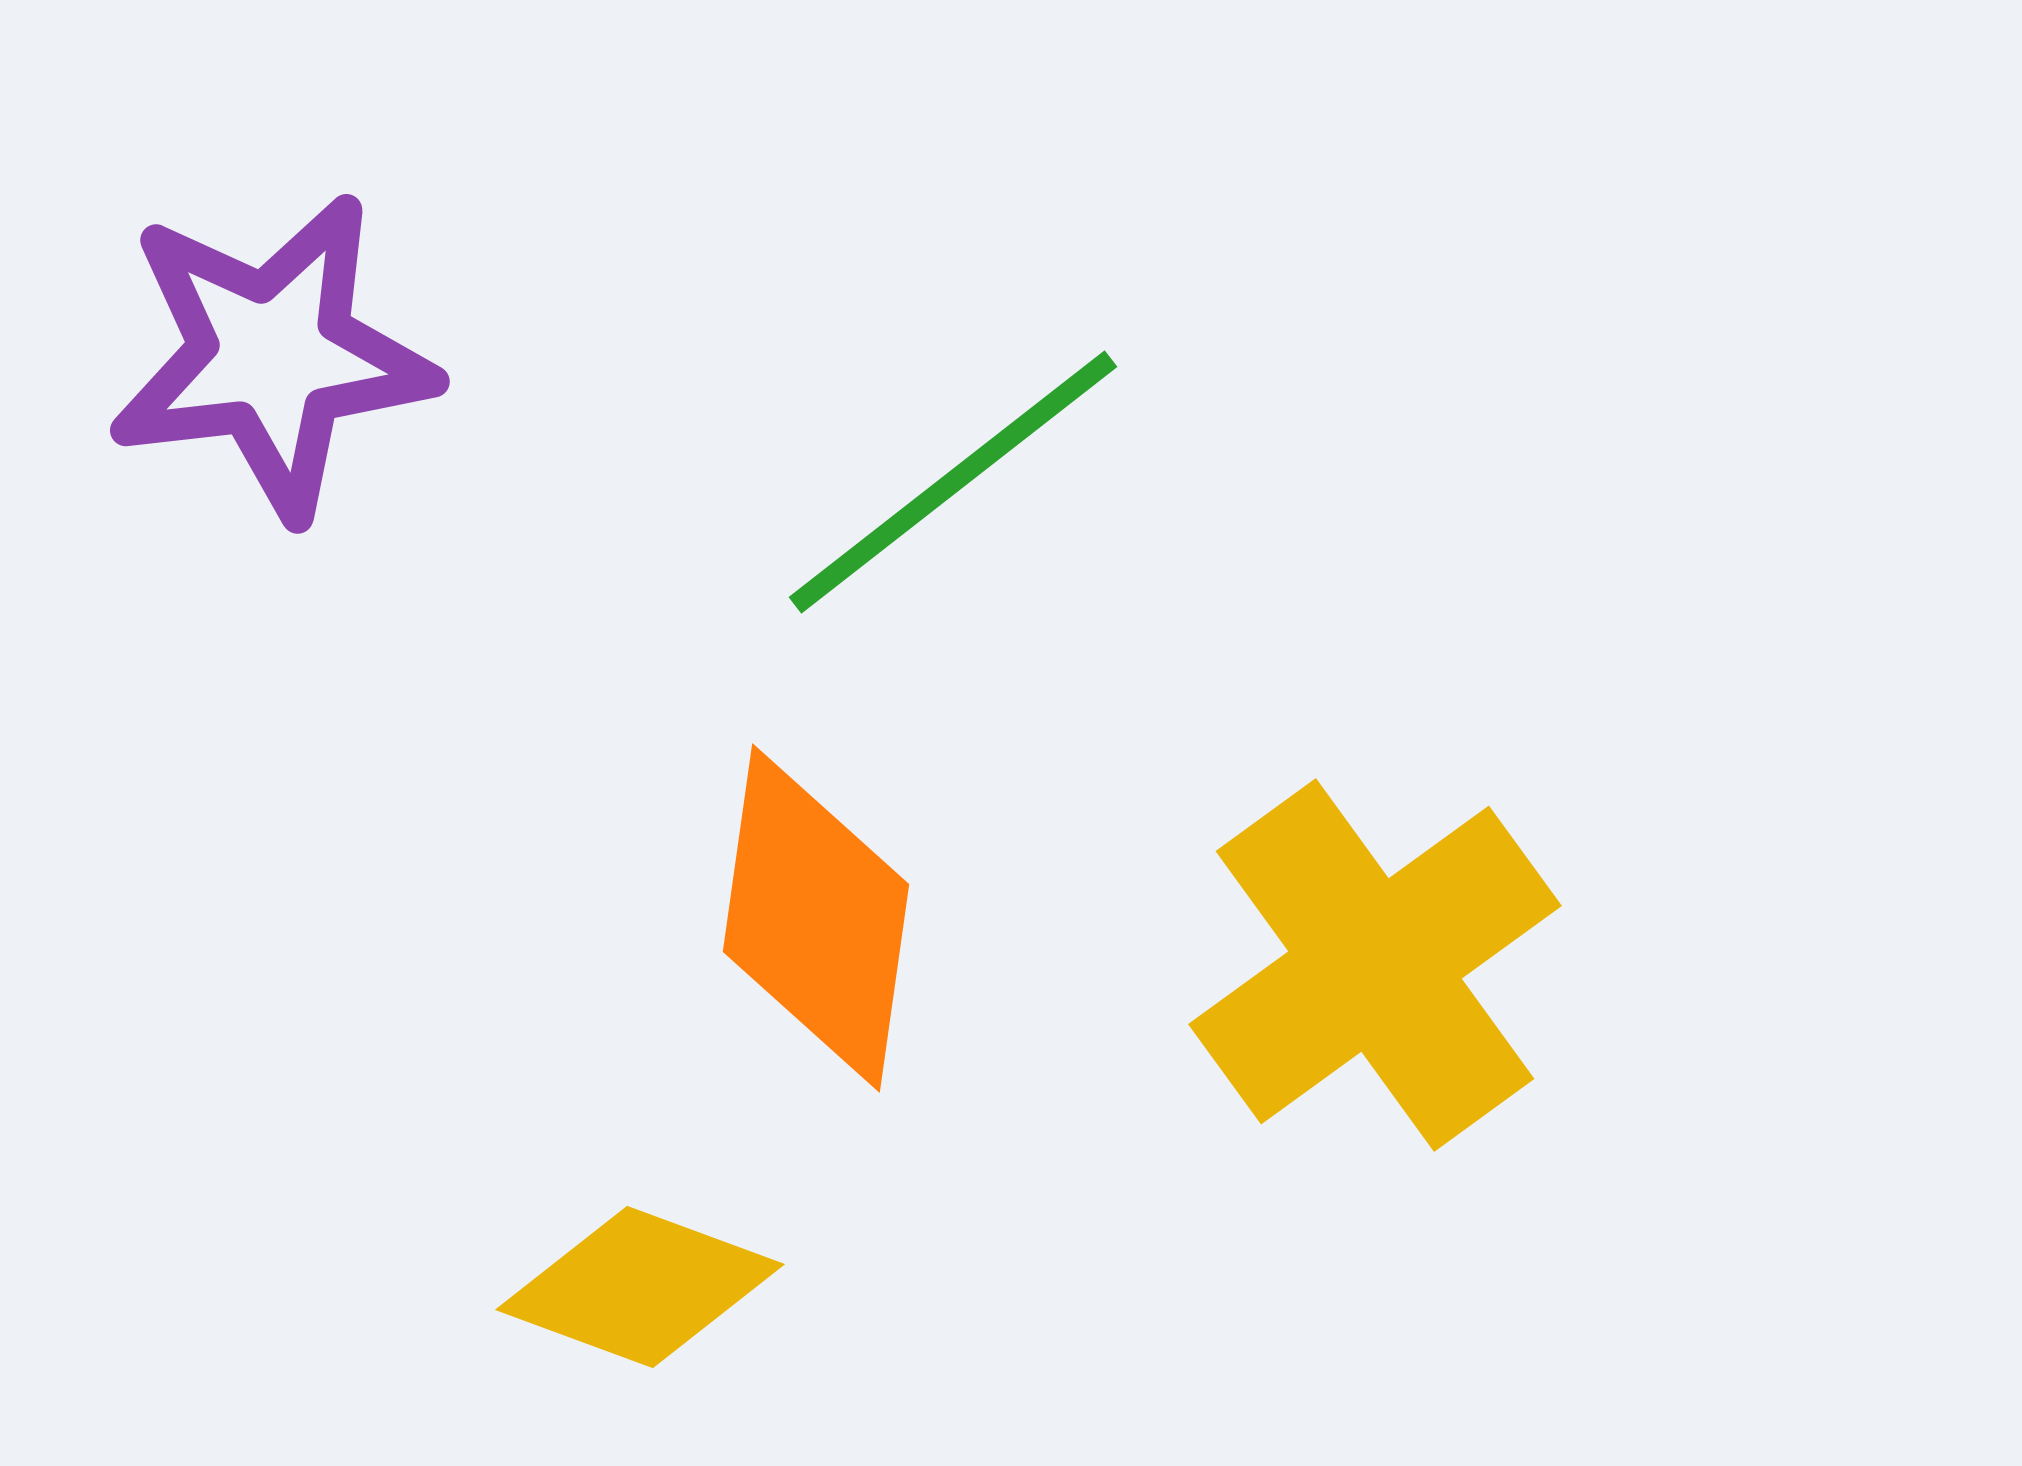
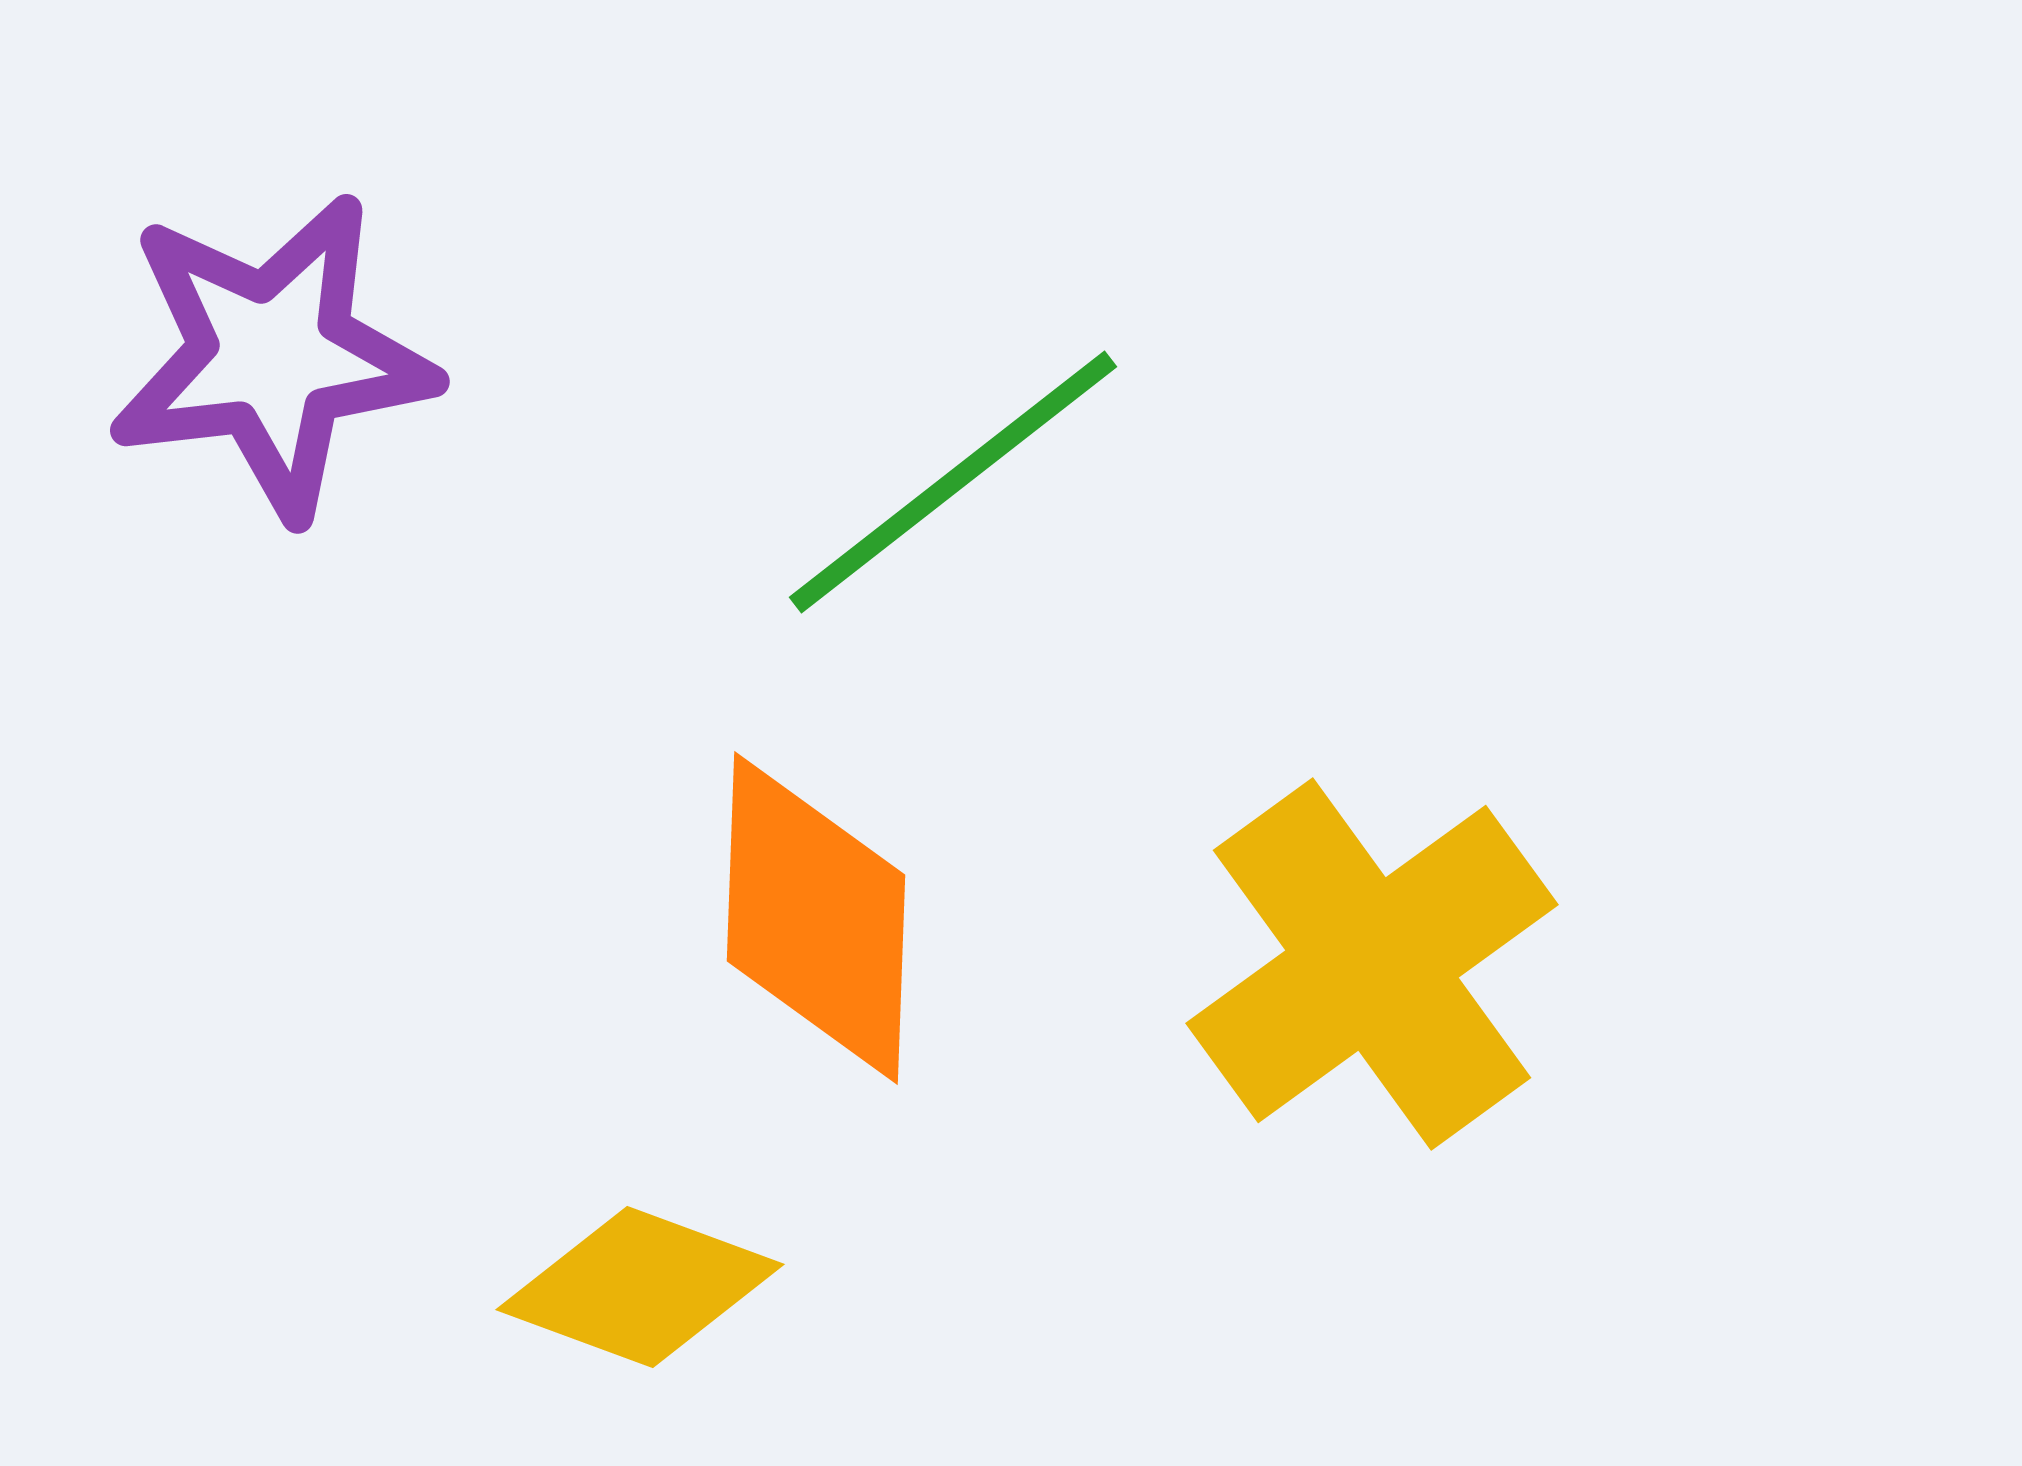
orange diamond: rotated 6 degrees counterclockwise
yellow cross: moved 3 px left, 1 px up
